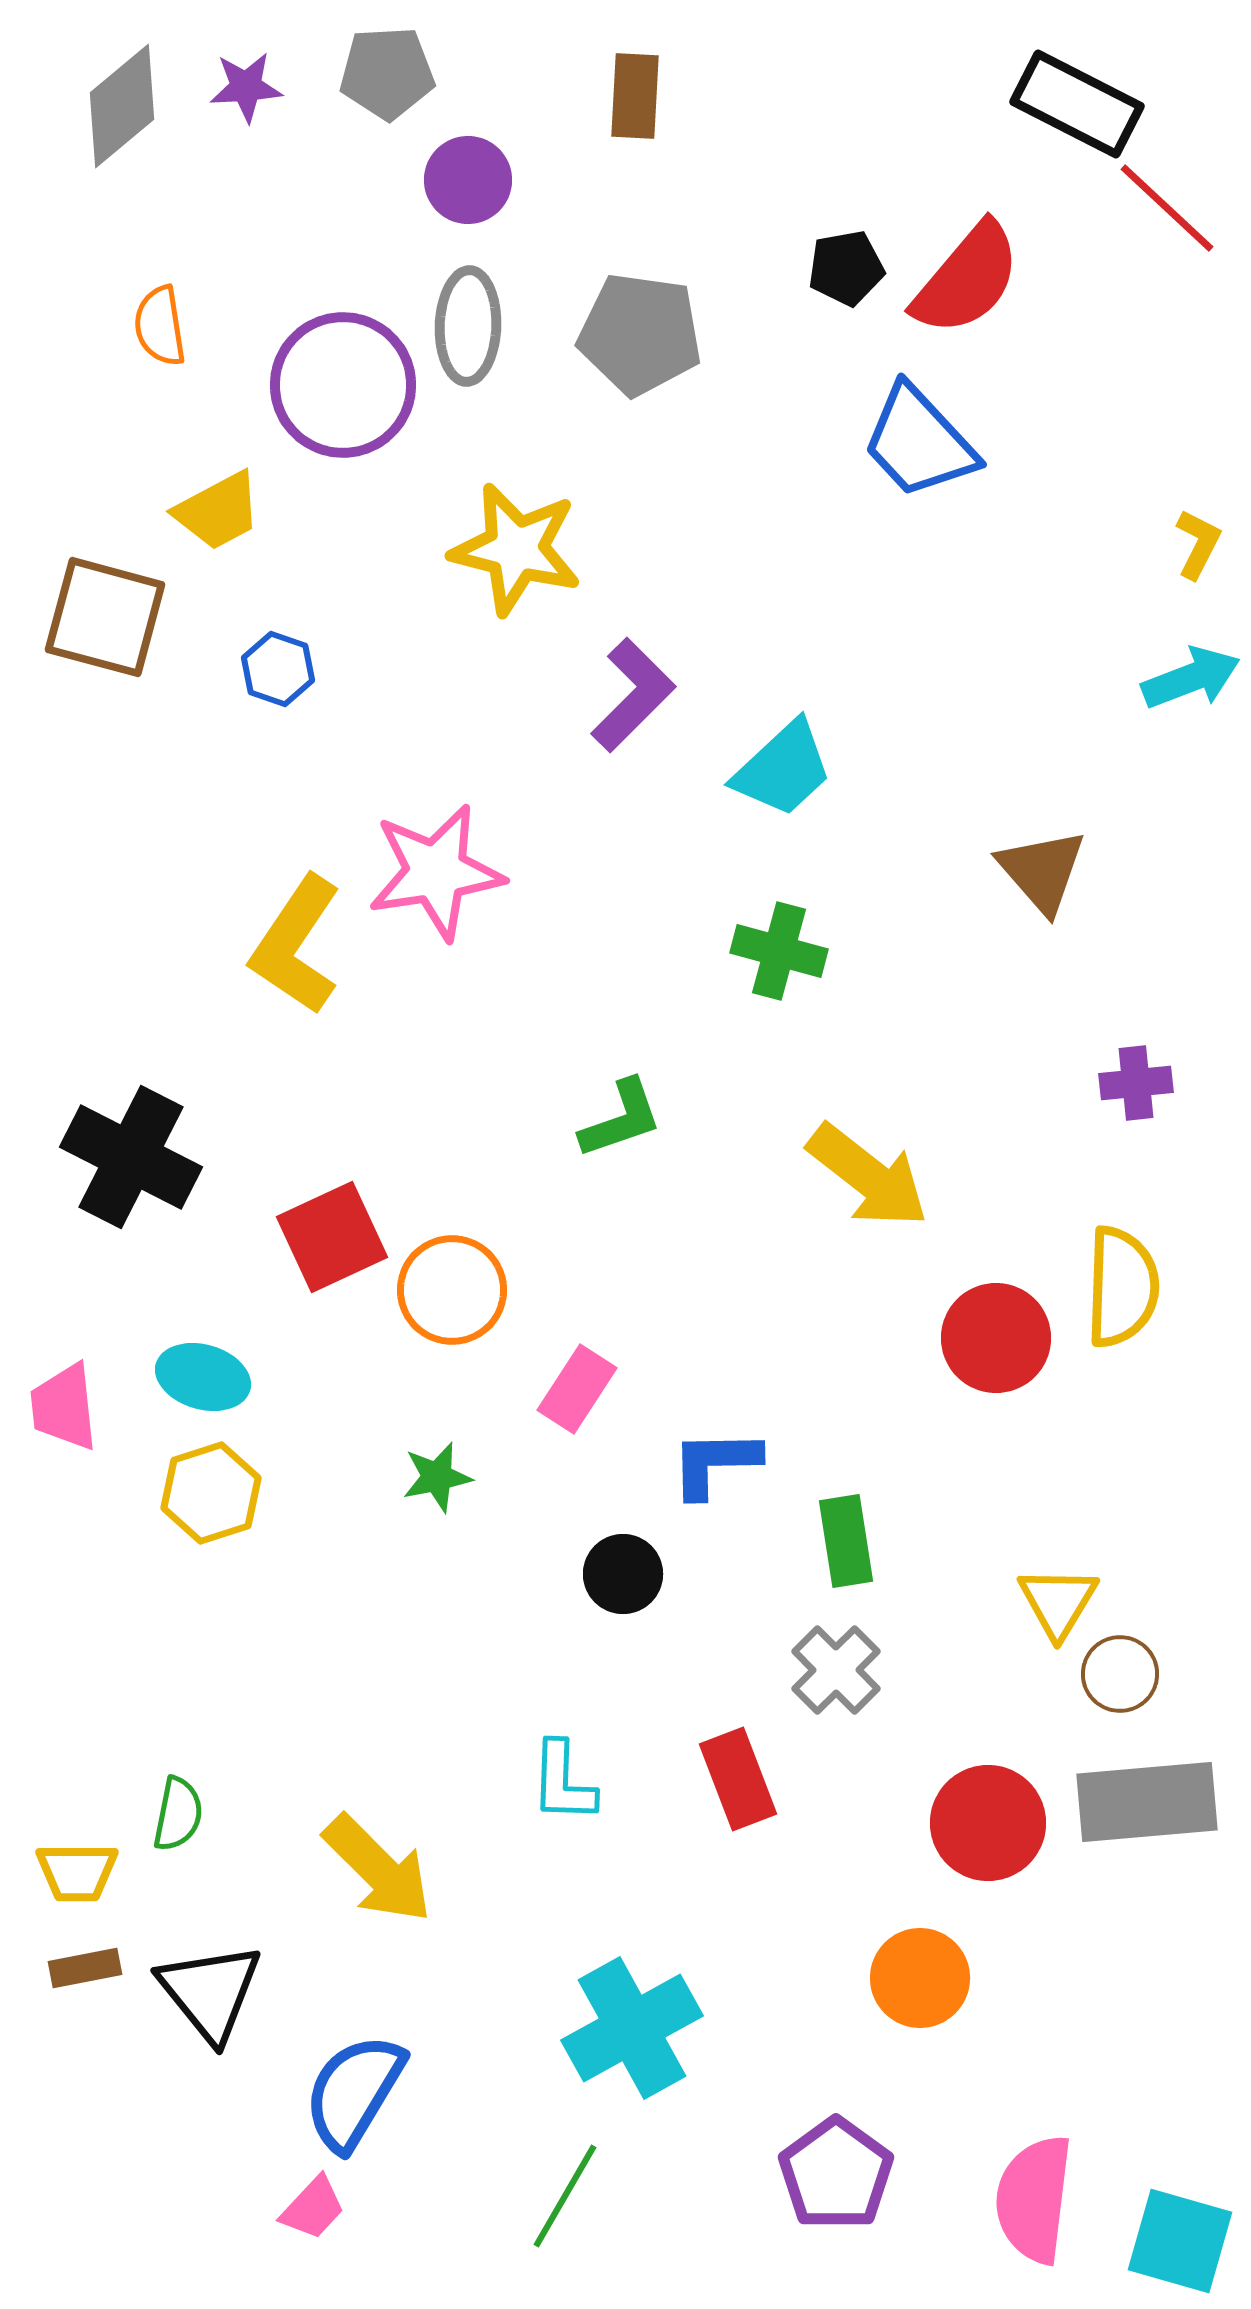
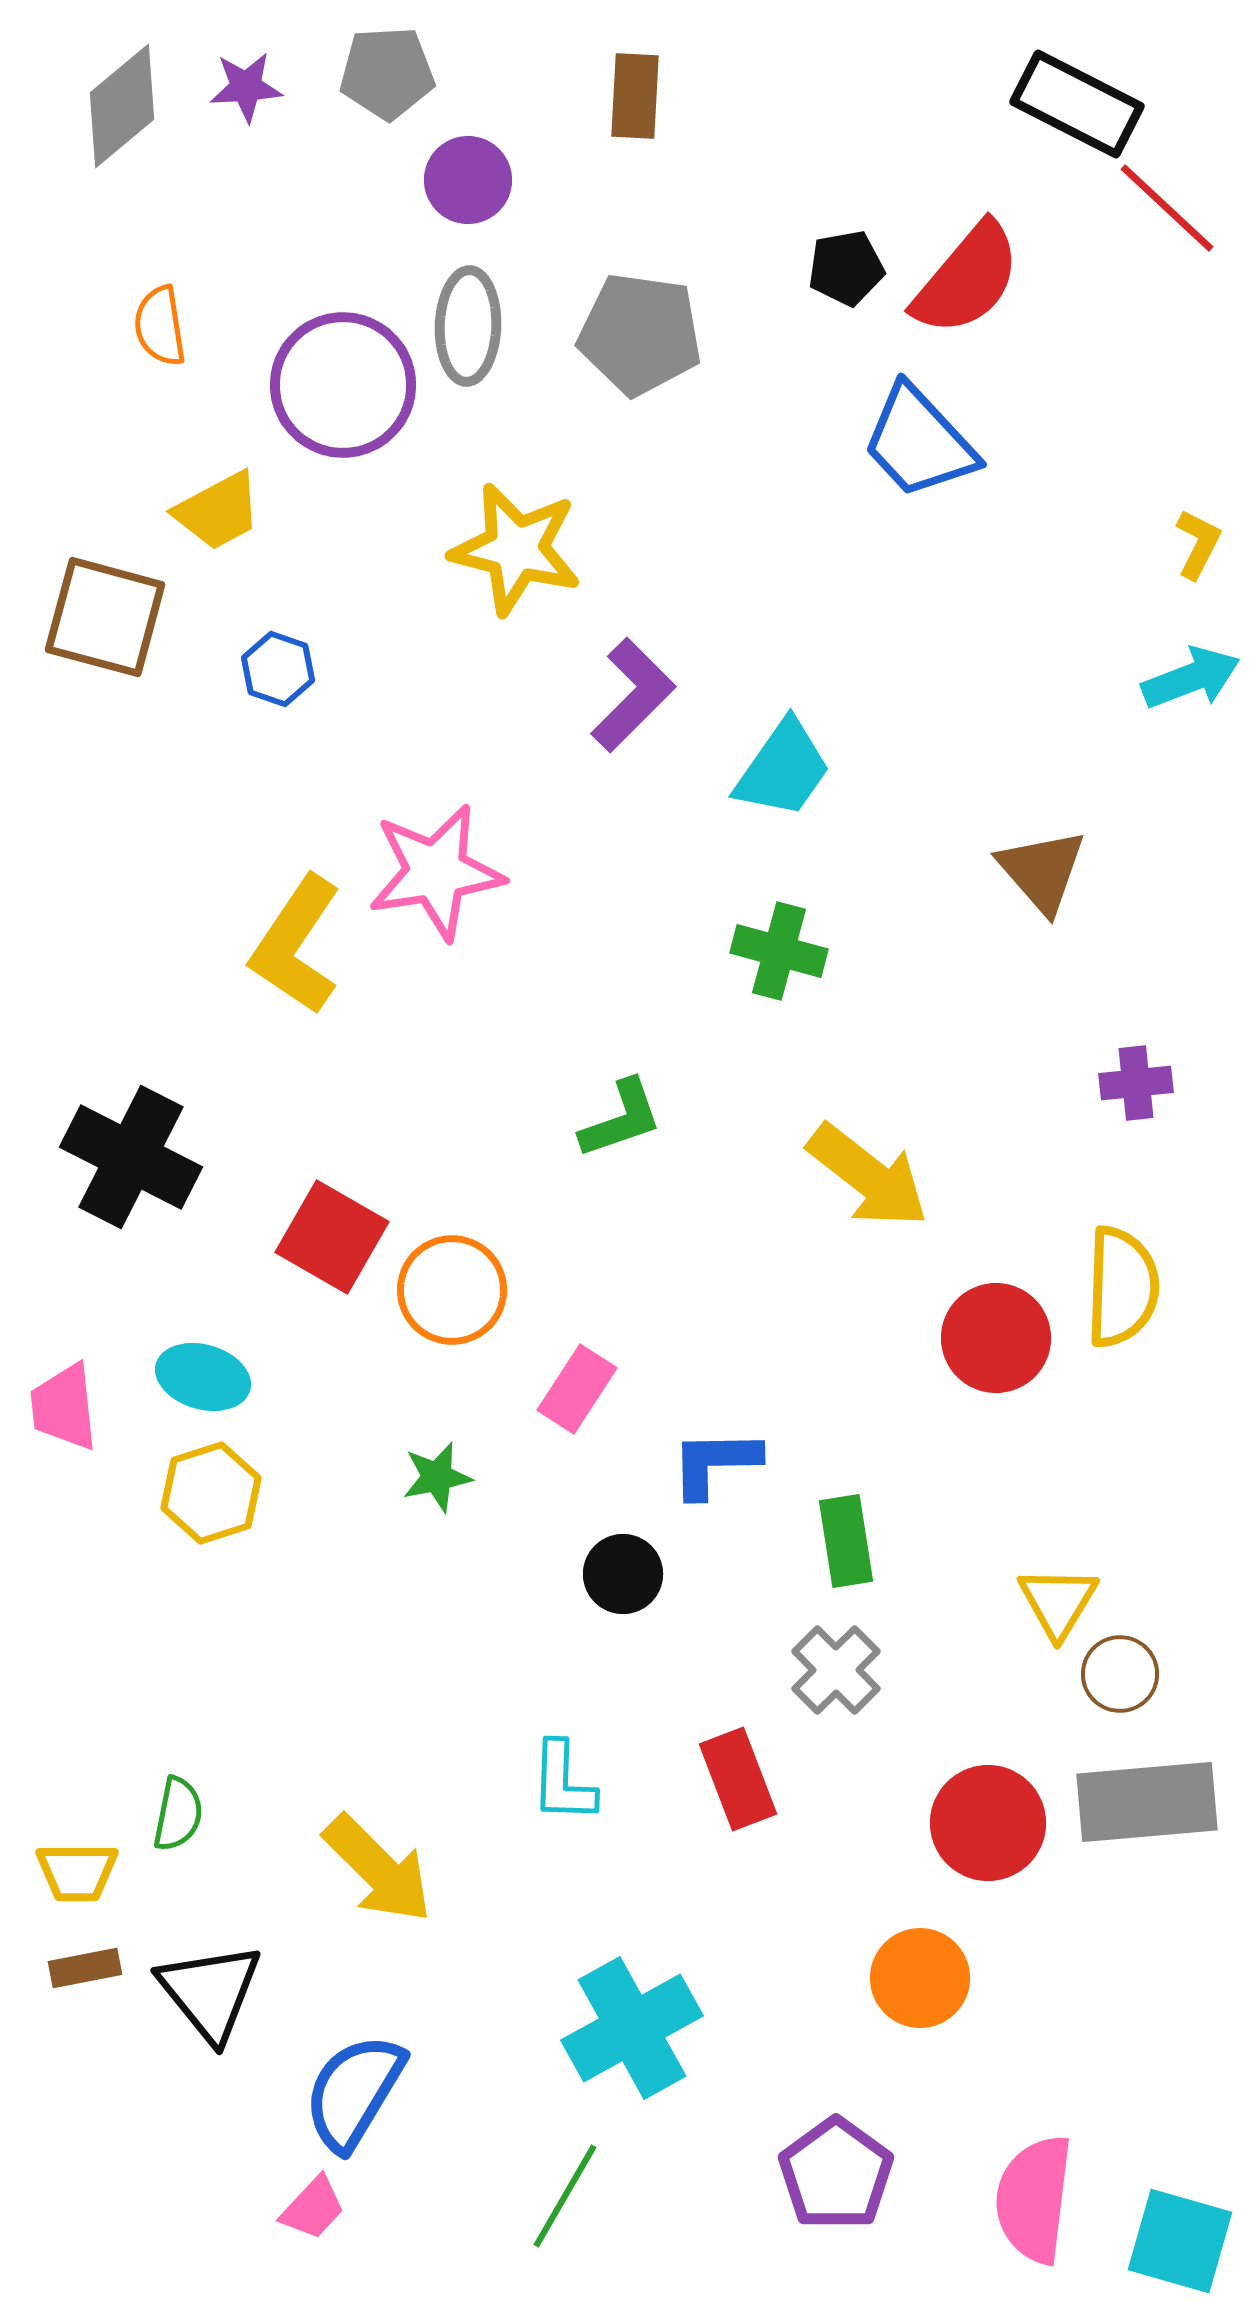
cyan trapezoid at (783, 769): rotated 12 degrees counterclockwise
red square at (332, 1237): rotated 35 degrees counterclockwise
